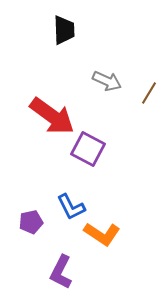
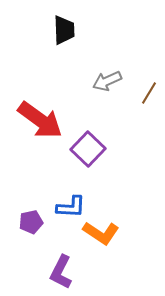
gray arrow: rotated 132 degrees clockwise
red arrow: moved 12 px left, 4 px down
purple square: rotated 16 degrees clockwise
blue L-shape: rotated 60 degrees counterclockwise
orange L-shape: moved 1 px left, 1 px up
